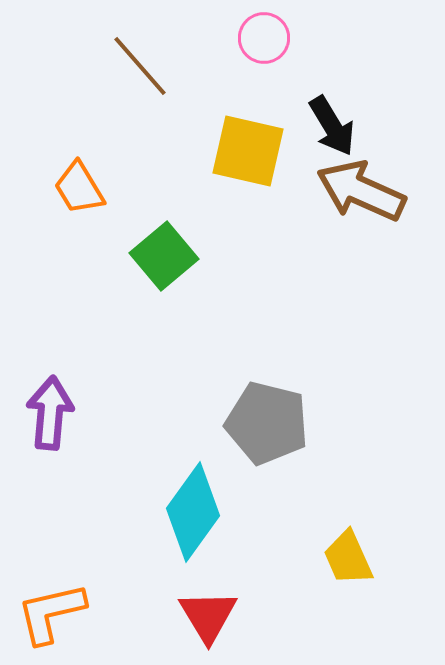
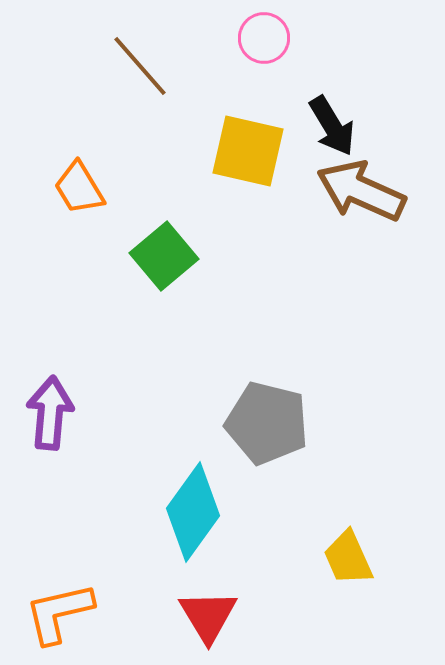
orange L-shape: moved 8 px right
